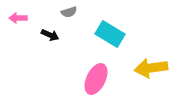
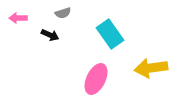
gray semicircle: moved 6 px left, 1 px down
cyan rectangle: rotated 24 degrees clockwise
